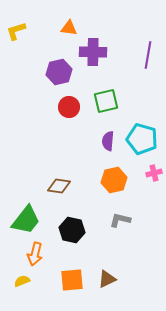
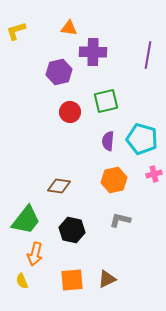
red circle: moved 1 px right, 5 px down
pink cross: moved 1 px down
yellow semicircle: rotated 91 degrees counterclockwise
